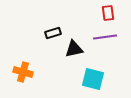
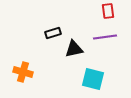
red rectangle: moved 2 px up
